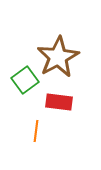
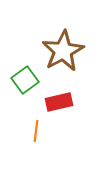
brown star: moved 5 px right, 6 px up
red rectangle: rotated 20 degrees counterclockwise
